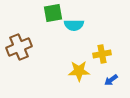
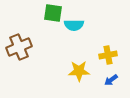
green square: rotated 18 degrees clockwise
yellow cross: moved 6 px right, 1 px down
